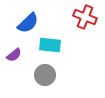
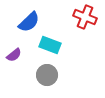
blue semicircle: moved 1 px right, 1 px up
cyan rectangle: rotated 15 degrees clockwise
gray circle: moved 2 px right
